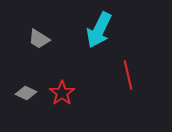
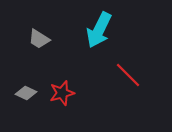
red line: rotated 32 degrees counterclockwise
red star: rotated 20 degrees clockwise
